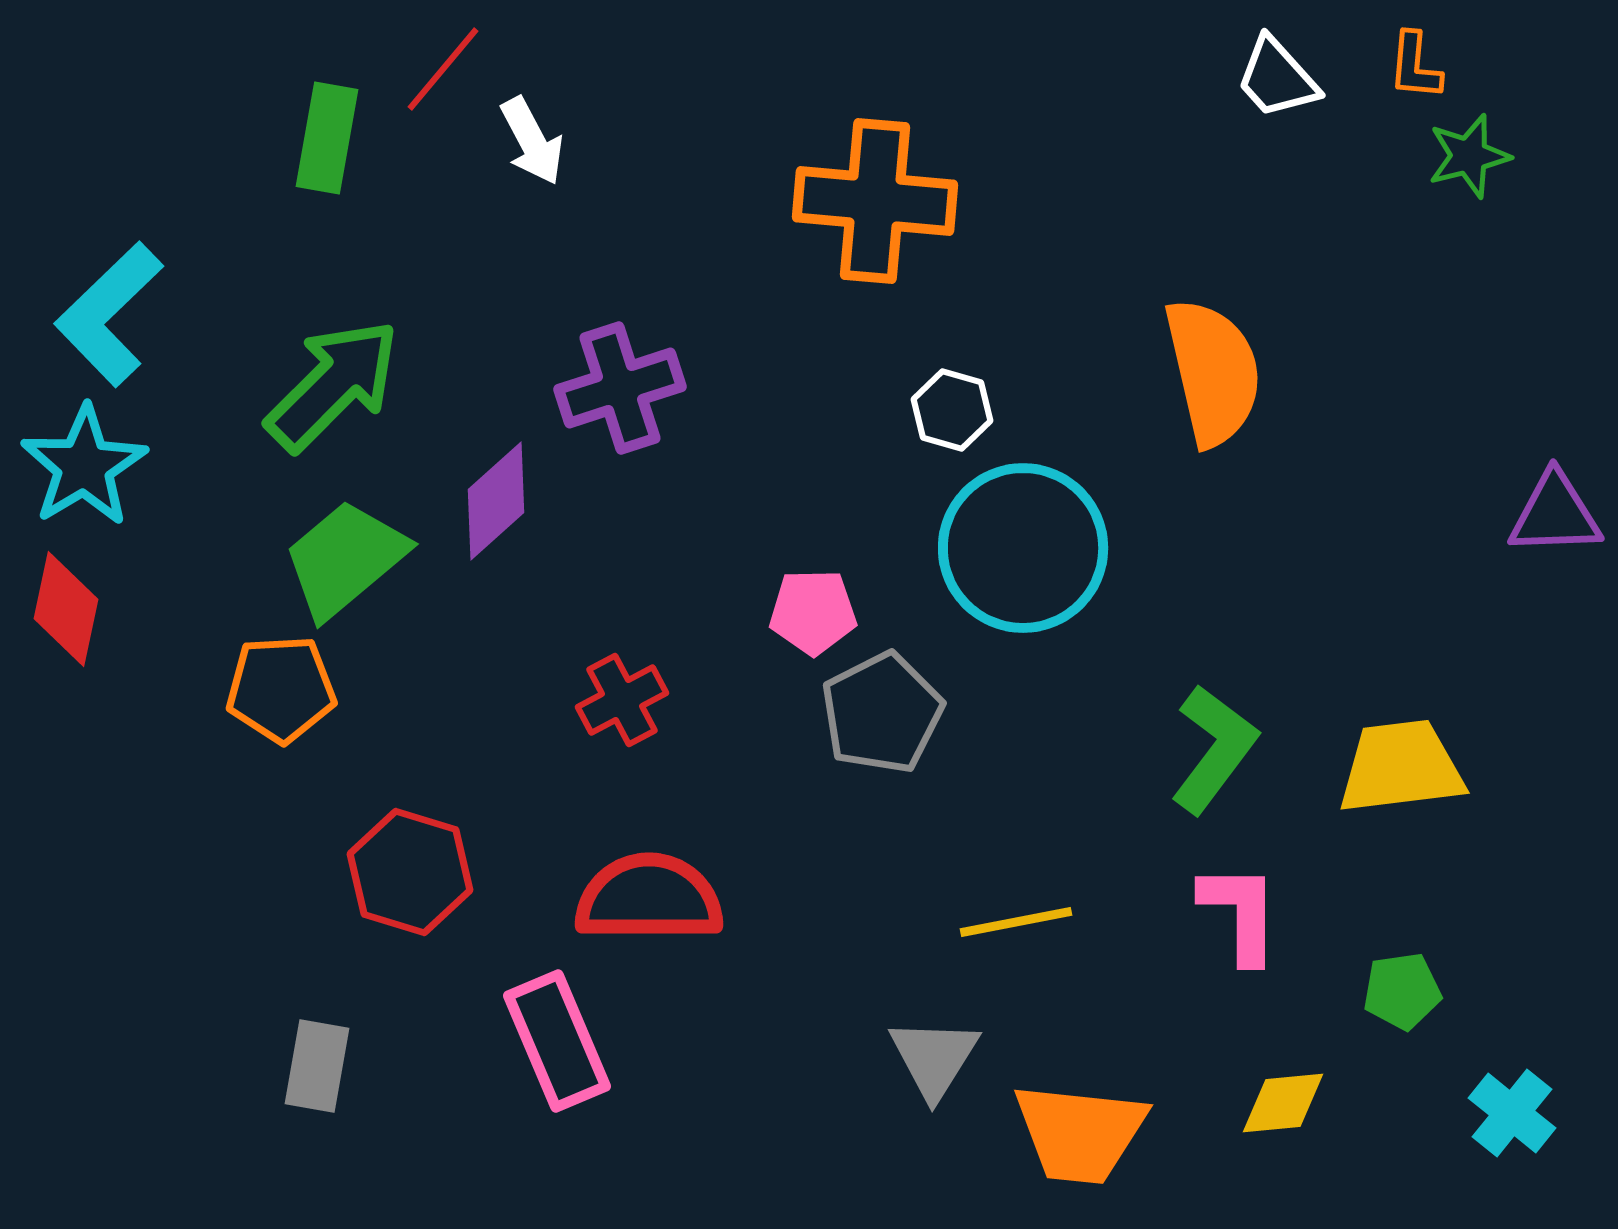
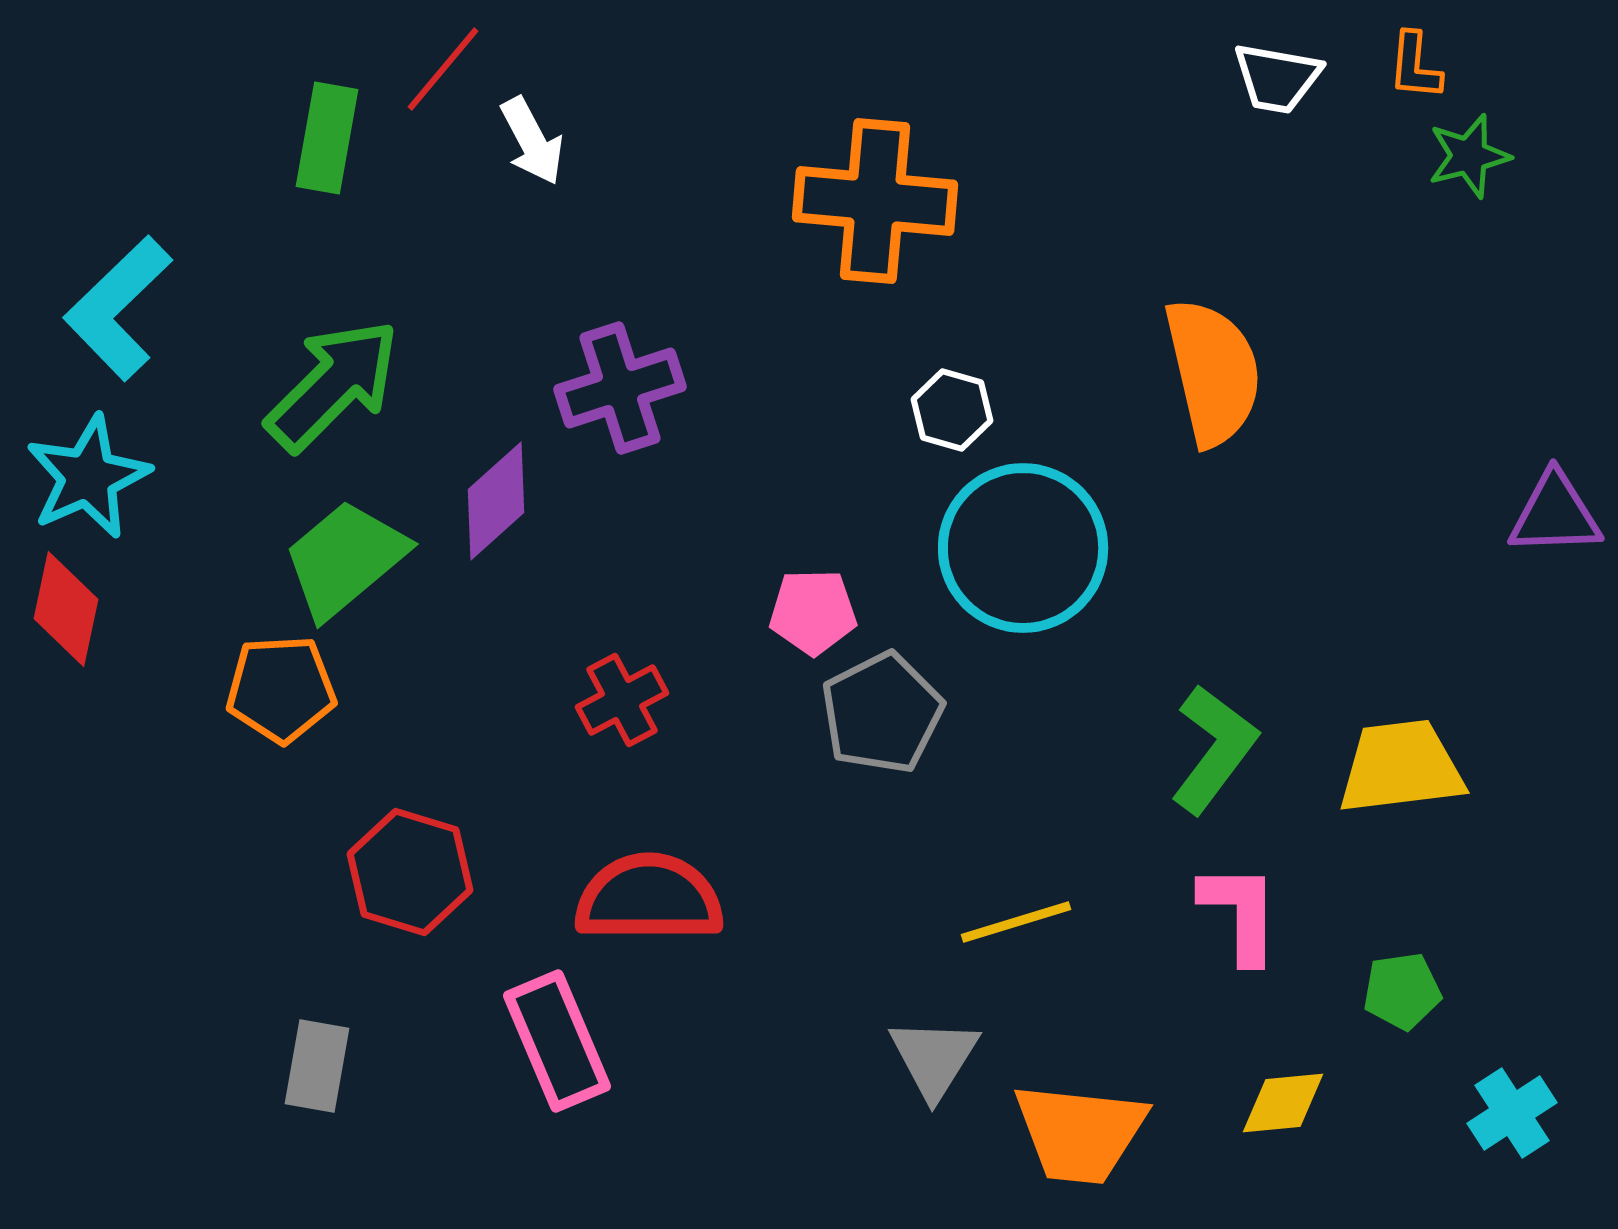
white trapezoid: rotated 38 degrees counterclockwise
cyan L-shape: moved 9 px right, 6 px up
cyan star: moved 4 px right, 11 px down; rotated 7 degrees clockwise
yellow line: rotated 6 degrees counterclockwise
cyan cross: rotated 18 degrees clockwise
